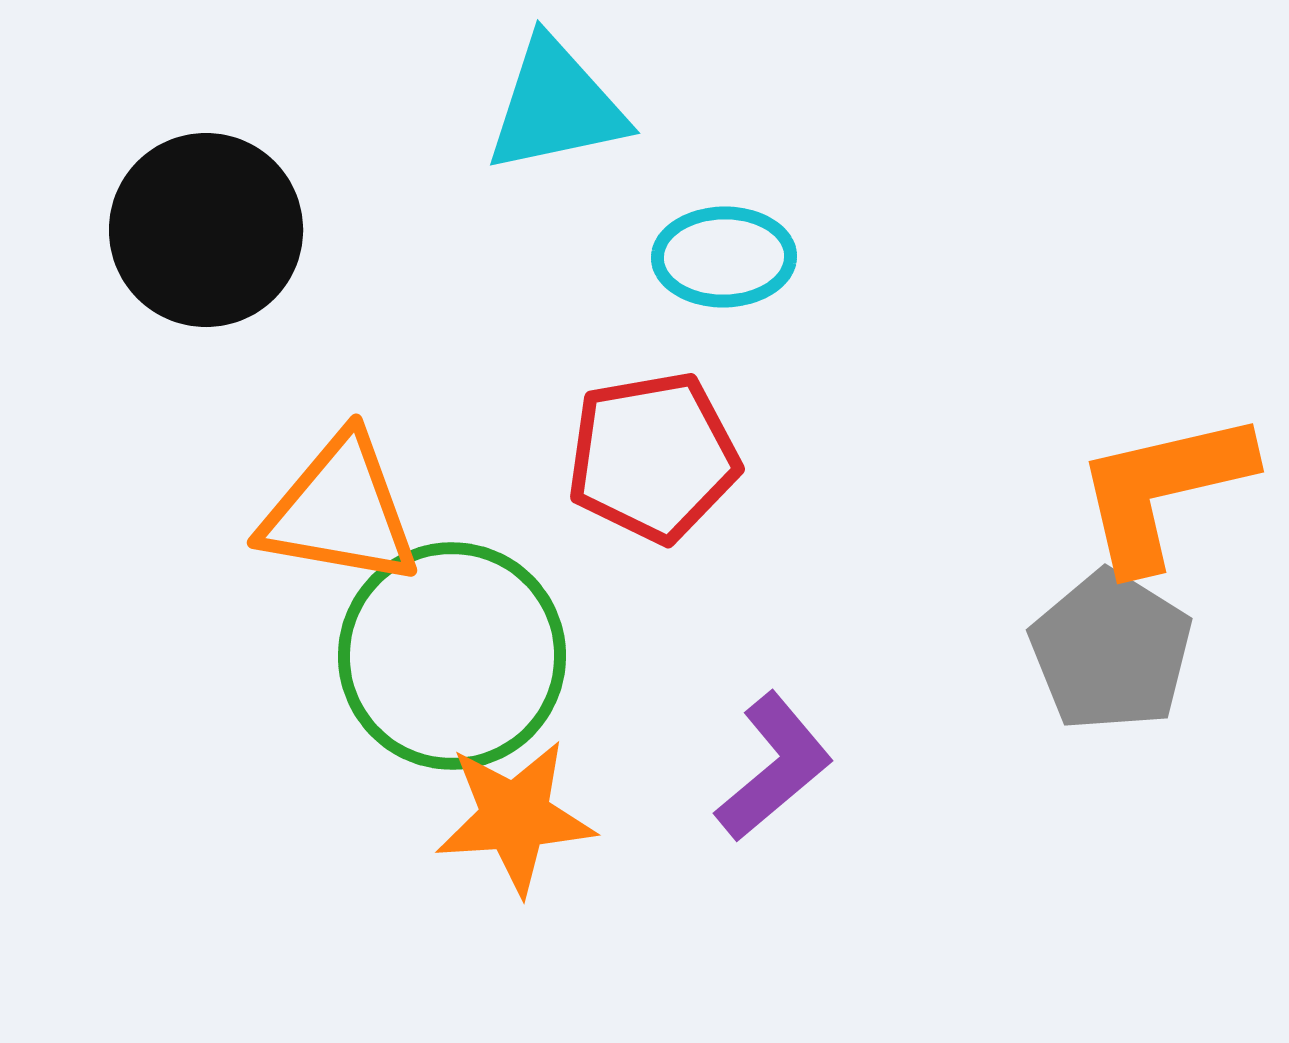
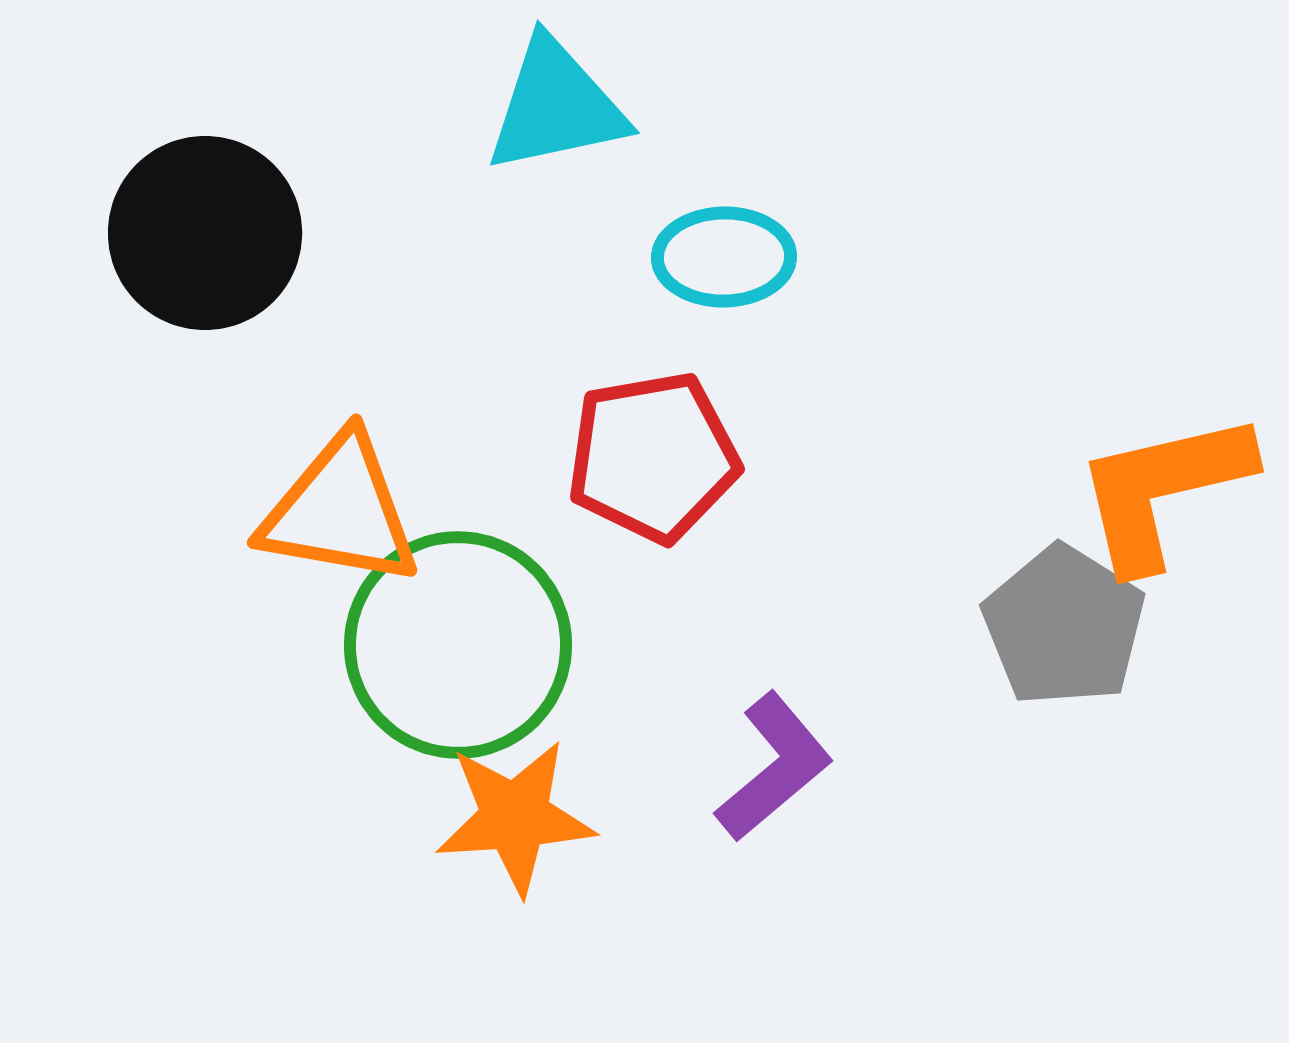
black circle: moved 1 px left, 3 px down
gray pentagon: moved 47 px left, 25 px up
green circle: moved 6 px right, 11 px up
